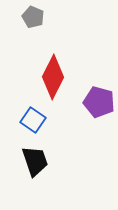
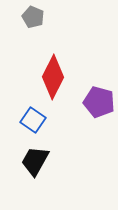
black trapezoid: rotated 132 degrees counterclockwise
